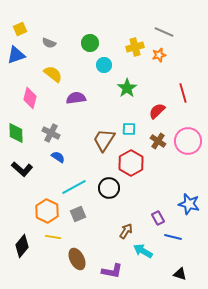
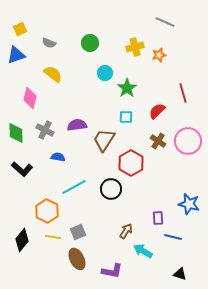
gray line: moved 1 px right, 10 px up
cyan circle: moved 1 px right, 8 px down
purple semicircle: moved 1 px right, 27 px down
cyan square: moved 3 px left, 12 px up
gray cross: moved 6 px left, 3 px up
blue semicircle: rotated 24 degrees counterclockwise
black circle: moved 2 px right, 1 px down
gray square: moved 18 px down
purple rectangle: rotated 24 degrees clockwise
black diamond: moved 6 px up
